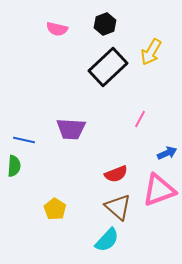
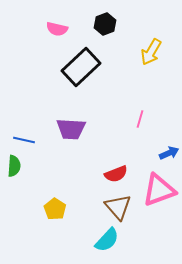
black rectangle: moved 27 px left
pink line: rotated 12 degrees counterclockwise
blue arrow: moved 2 px right
brown triangle: rotated 8 degrees clockwise
